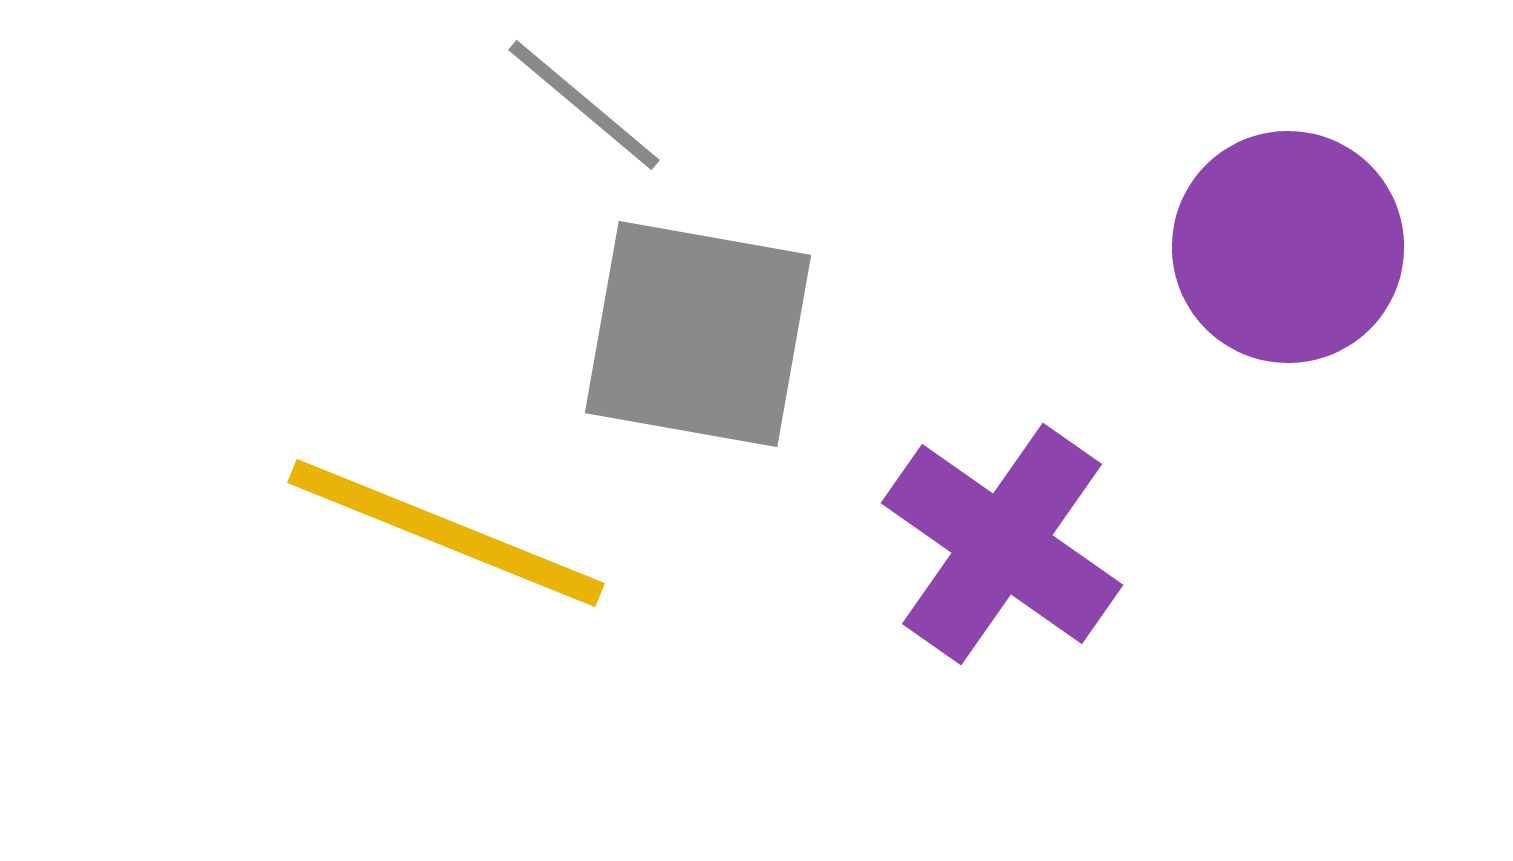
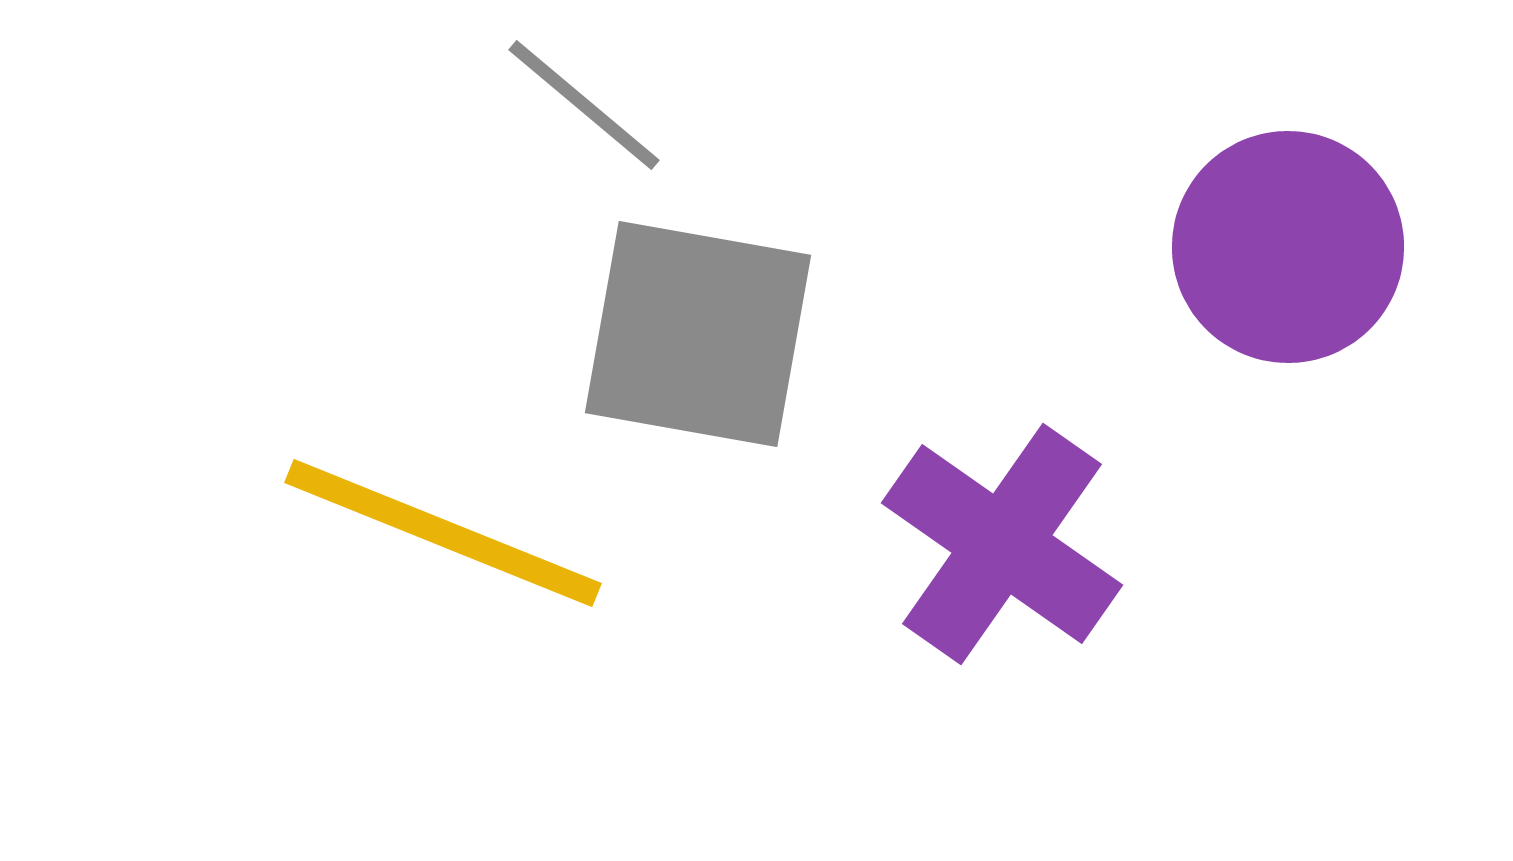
yellow line: moved 3 px left
